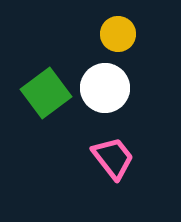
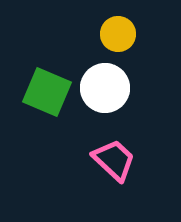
green square: moved 1 px right, 1 px up; rotated 30 degrees counterclockwise
pink trapezoid: moved 1 px right, 2 px down; rotated 9 degrees counterclockwise
